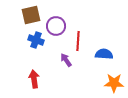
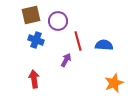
purple circle: moved 2 px right, 5 px up
red line: rotated 18 degrees counterclockwise
blue semicircle: moved 9 px up
purple arrow: rotated 64 degrees clockwise
orange star: rotated 24 degrees counterclockwise
